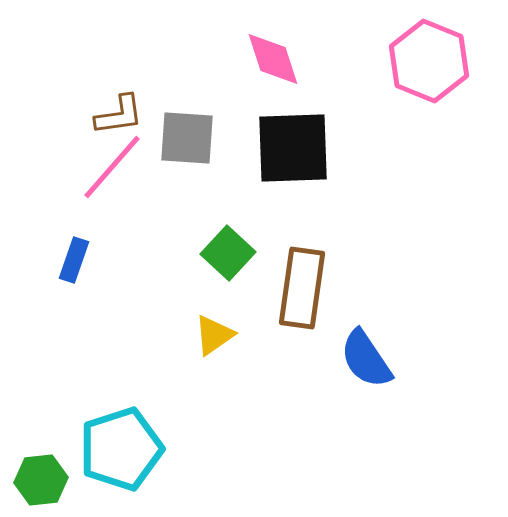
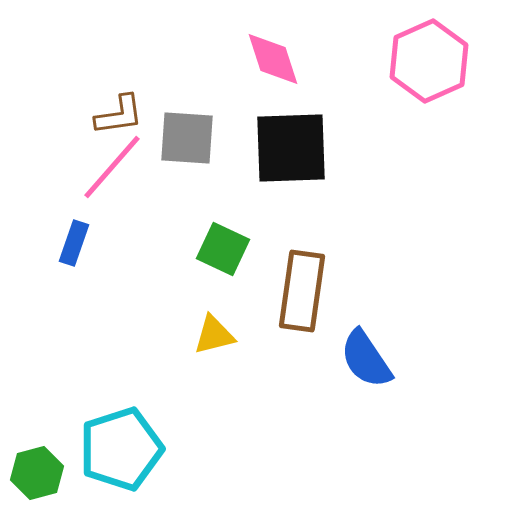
pink hexagon: rotated 14 degrees clockwise
black square: moved 2 px left
green square: moved 5 px left, 4 px up; rotated 18 degrees counterclockwise
blue rectangle: moved 17 px up
brown rectangle: moved 3 px down
yellow triangle: rotated 21 degrees clockwise
green hexagon: moved 4 px left, 7 px up; rotated 9 degrees counterclockwise
